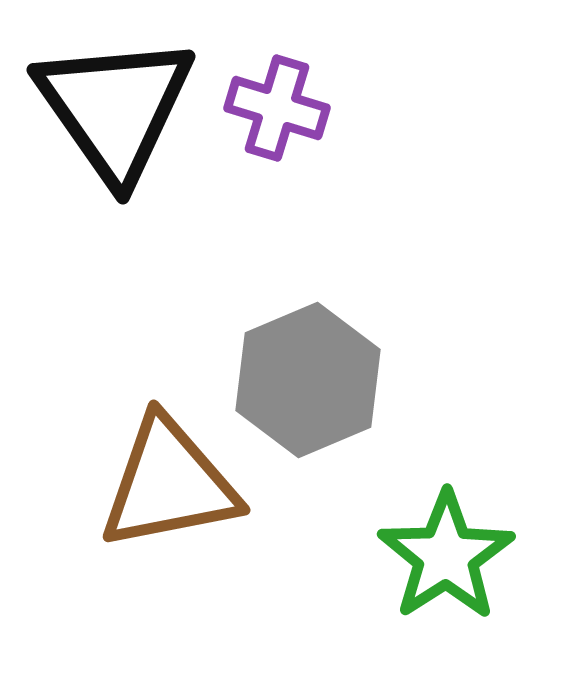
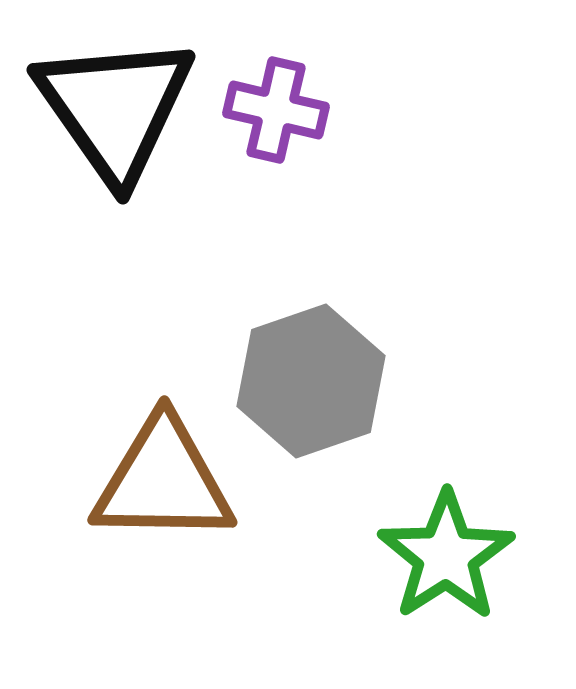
purple cross: moved 1 px left, 2 px down; rotated 4 degrees counterclockwise
gray hexagon: moved 3 px right, 1 px down; rotated 4 degrees clockwise
brown triangle: moved 6 px left, 3 px up; rotated 12 degrees clockwise
